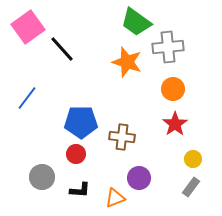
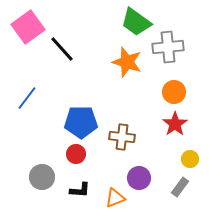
orange circle: moved 1 px right, 3 px down
yellow circle: moved 3 px left
gray rectangle: moved 11 px left
